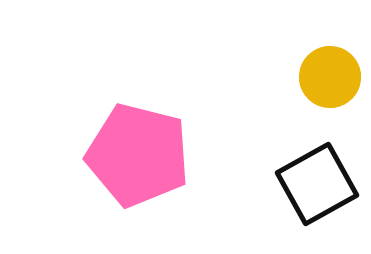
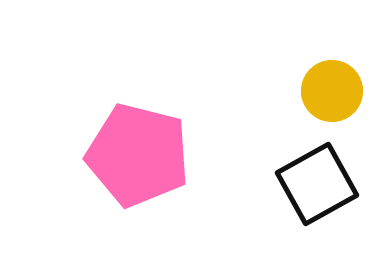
yellow circle: moved 2 px right, 14 px down
